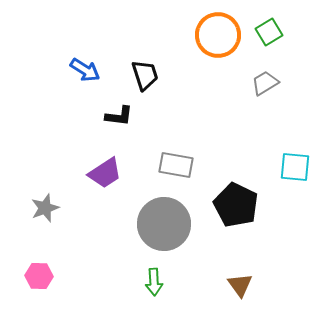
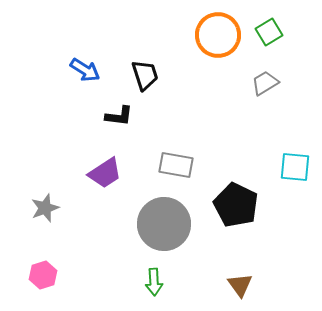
pink hexagon: moved 4 px right, 1 px up; rotated 20 degrees counterclockwise
